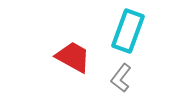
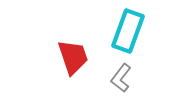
red trapezoid: rotated 42 degrees clockwise
